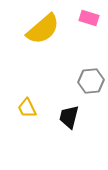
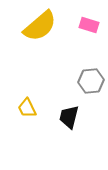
pink rectangle: moved 7 px down
yellow semicircle: moved 3 px left, 3 px up
